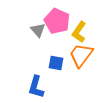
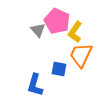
yellow L-shape: moved 4 px left
orange trapezoid: rotated 12 degrees counterclockwise
blue square: moved 3 px right, 6 px down
blue L-shape: moved 1 px left, 2 px up
